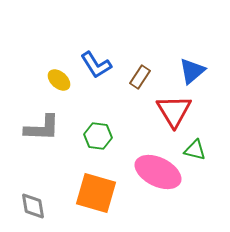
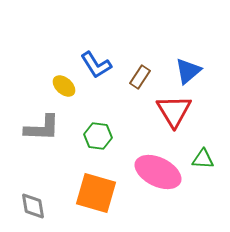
blue triangle: moved 4 px left
yellow ellipse: moved 5 px right, 6 px down
green triangle: moved 8 px right, 9 px down; rotated 10 degrees counterclockwise
